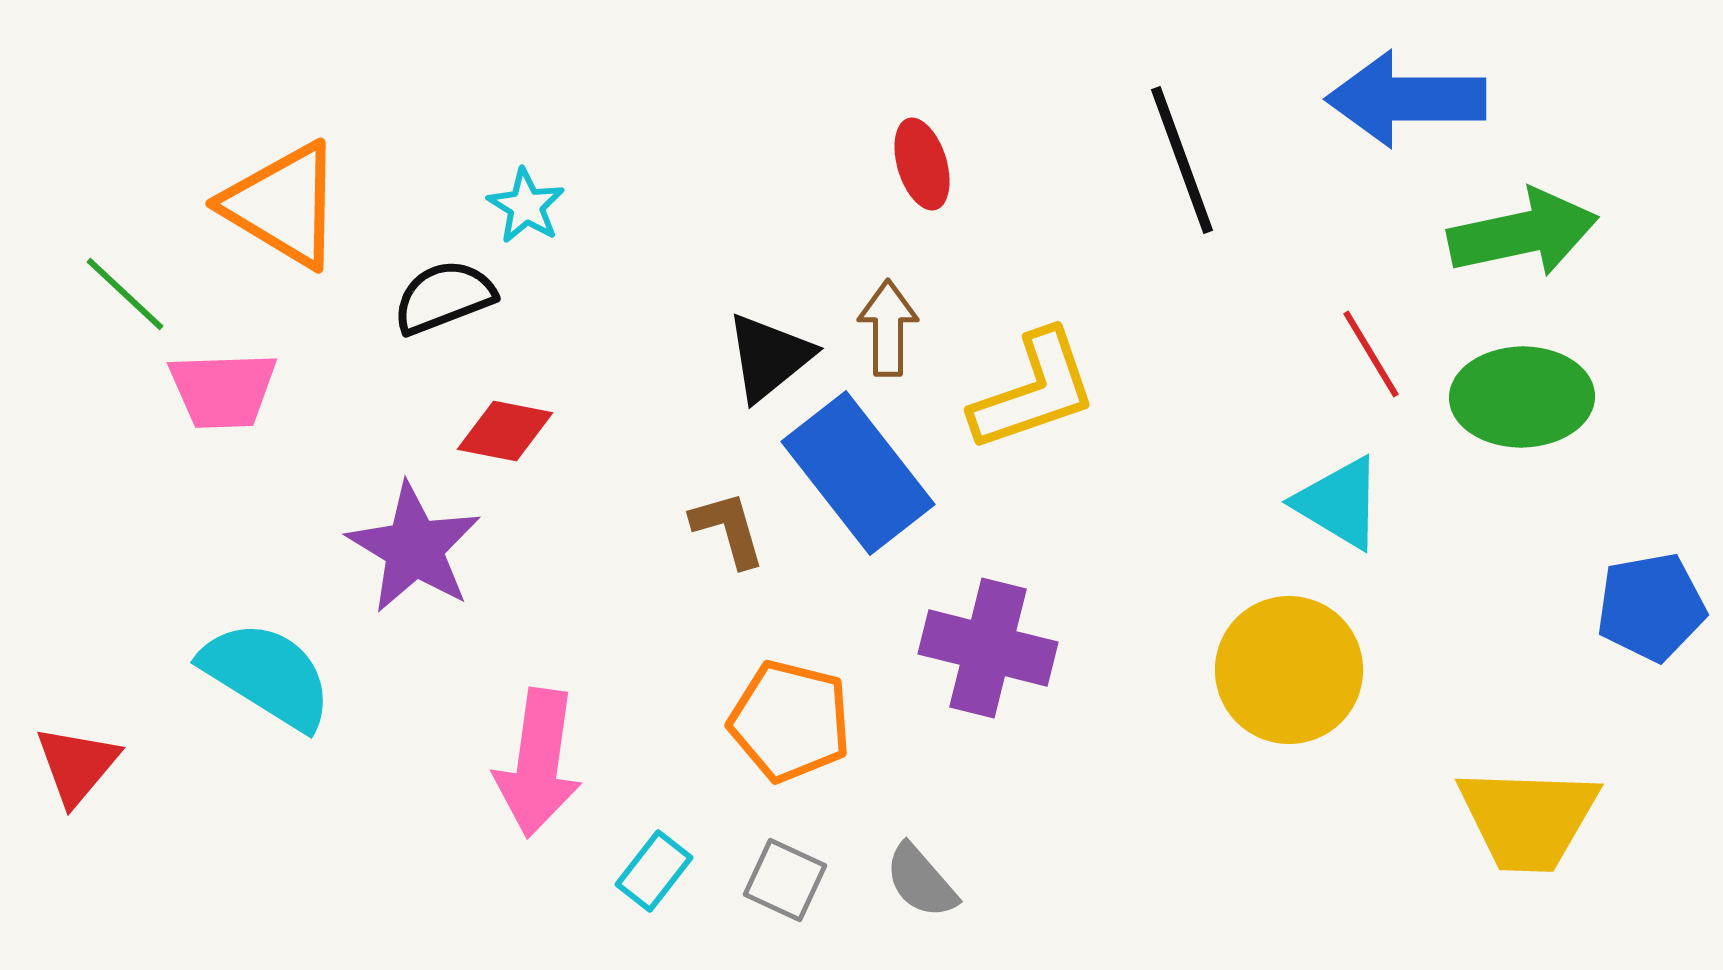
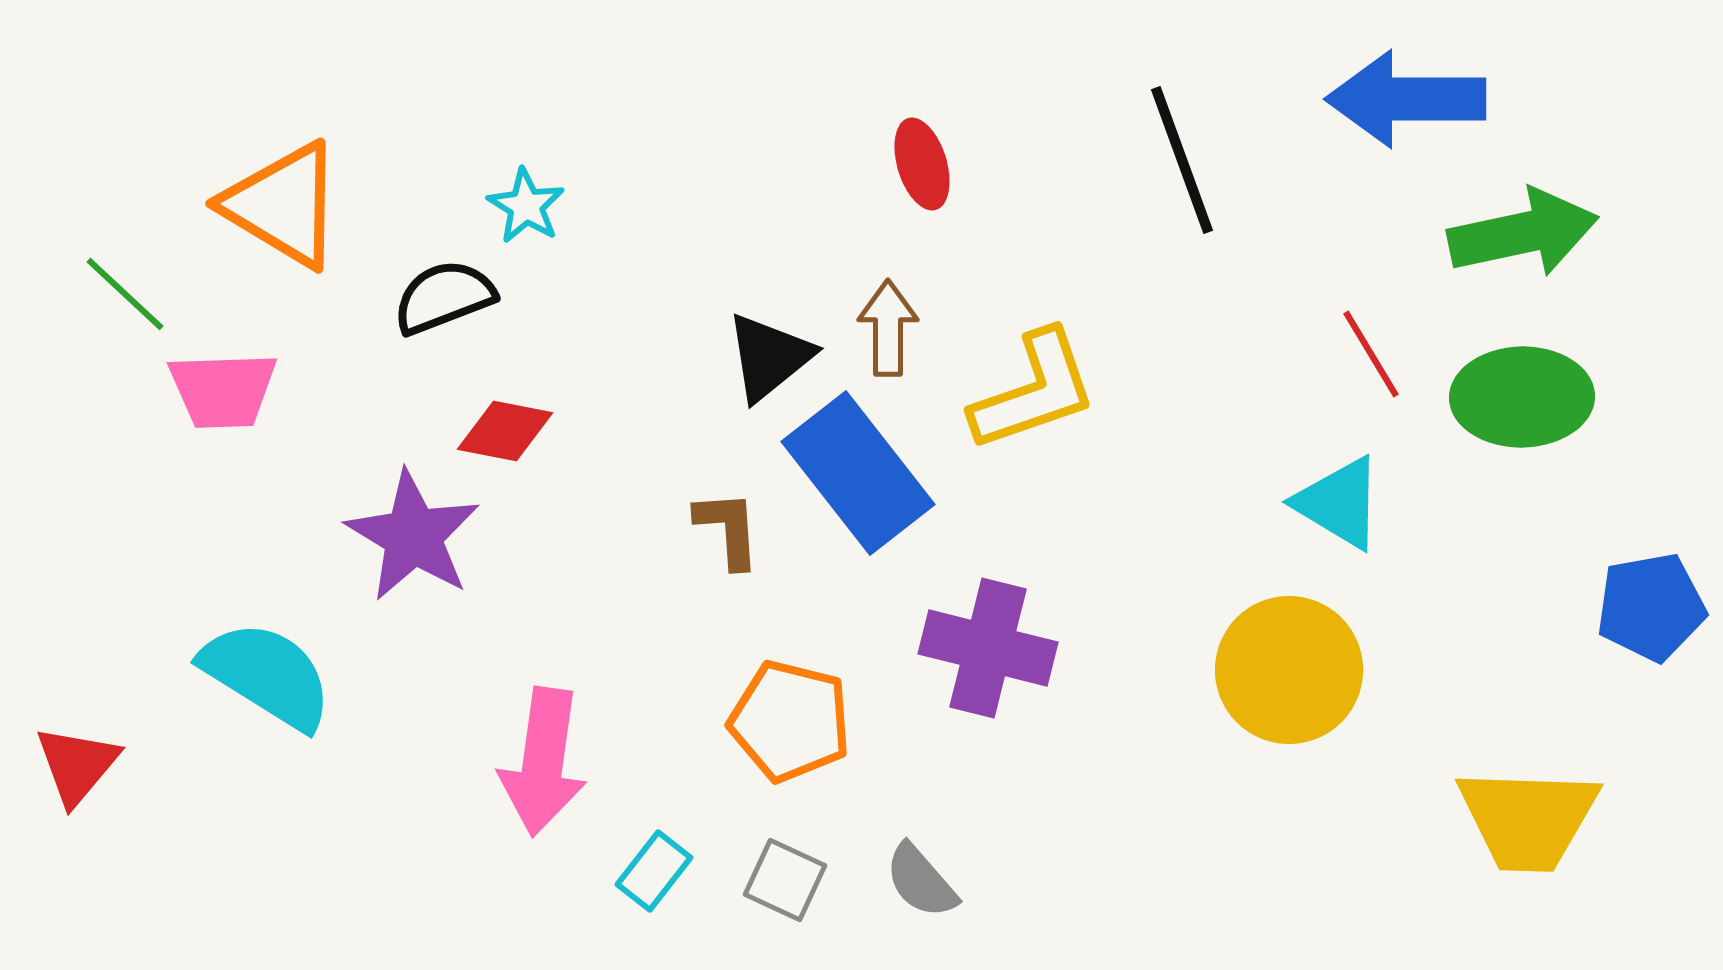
brown L-shape: rotated 12 degrees clockwise
purple star: moved 1 px left, 12 px up
pink arrow: moved 5 px right, 1 px up
